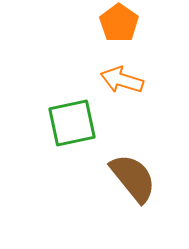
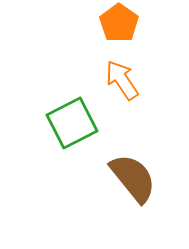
orange arrow: rotated 39 degrees clockwise
green square: rotated 15 degrees counterclockwise
